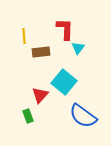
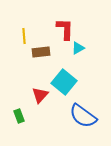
cyan triangle: rotated 24 degrees clockwise
green rectangle: moved 9 px left
